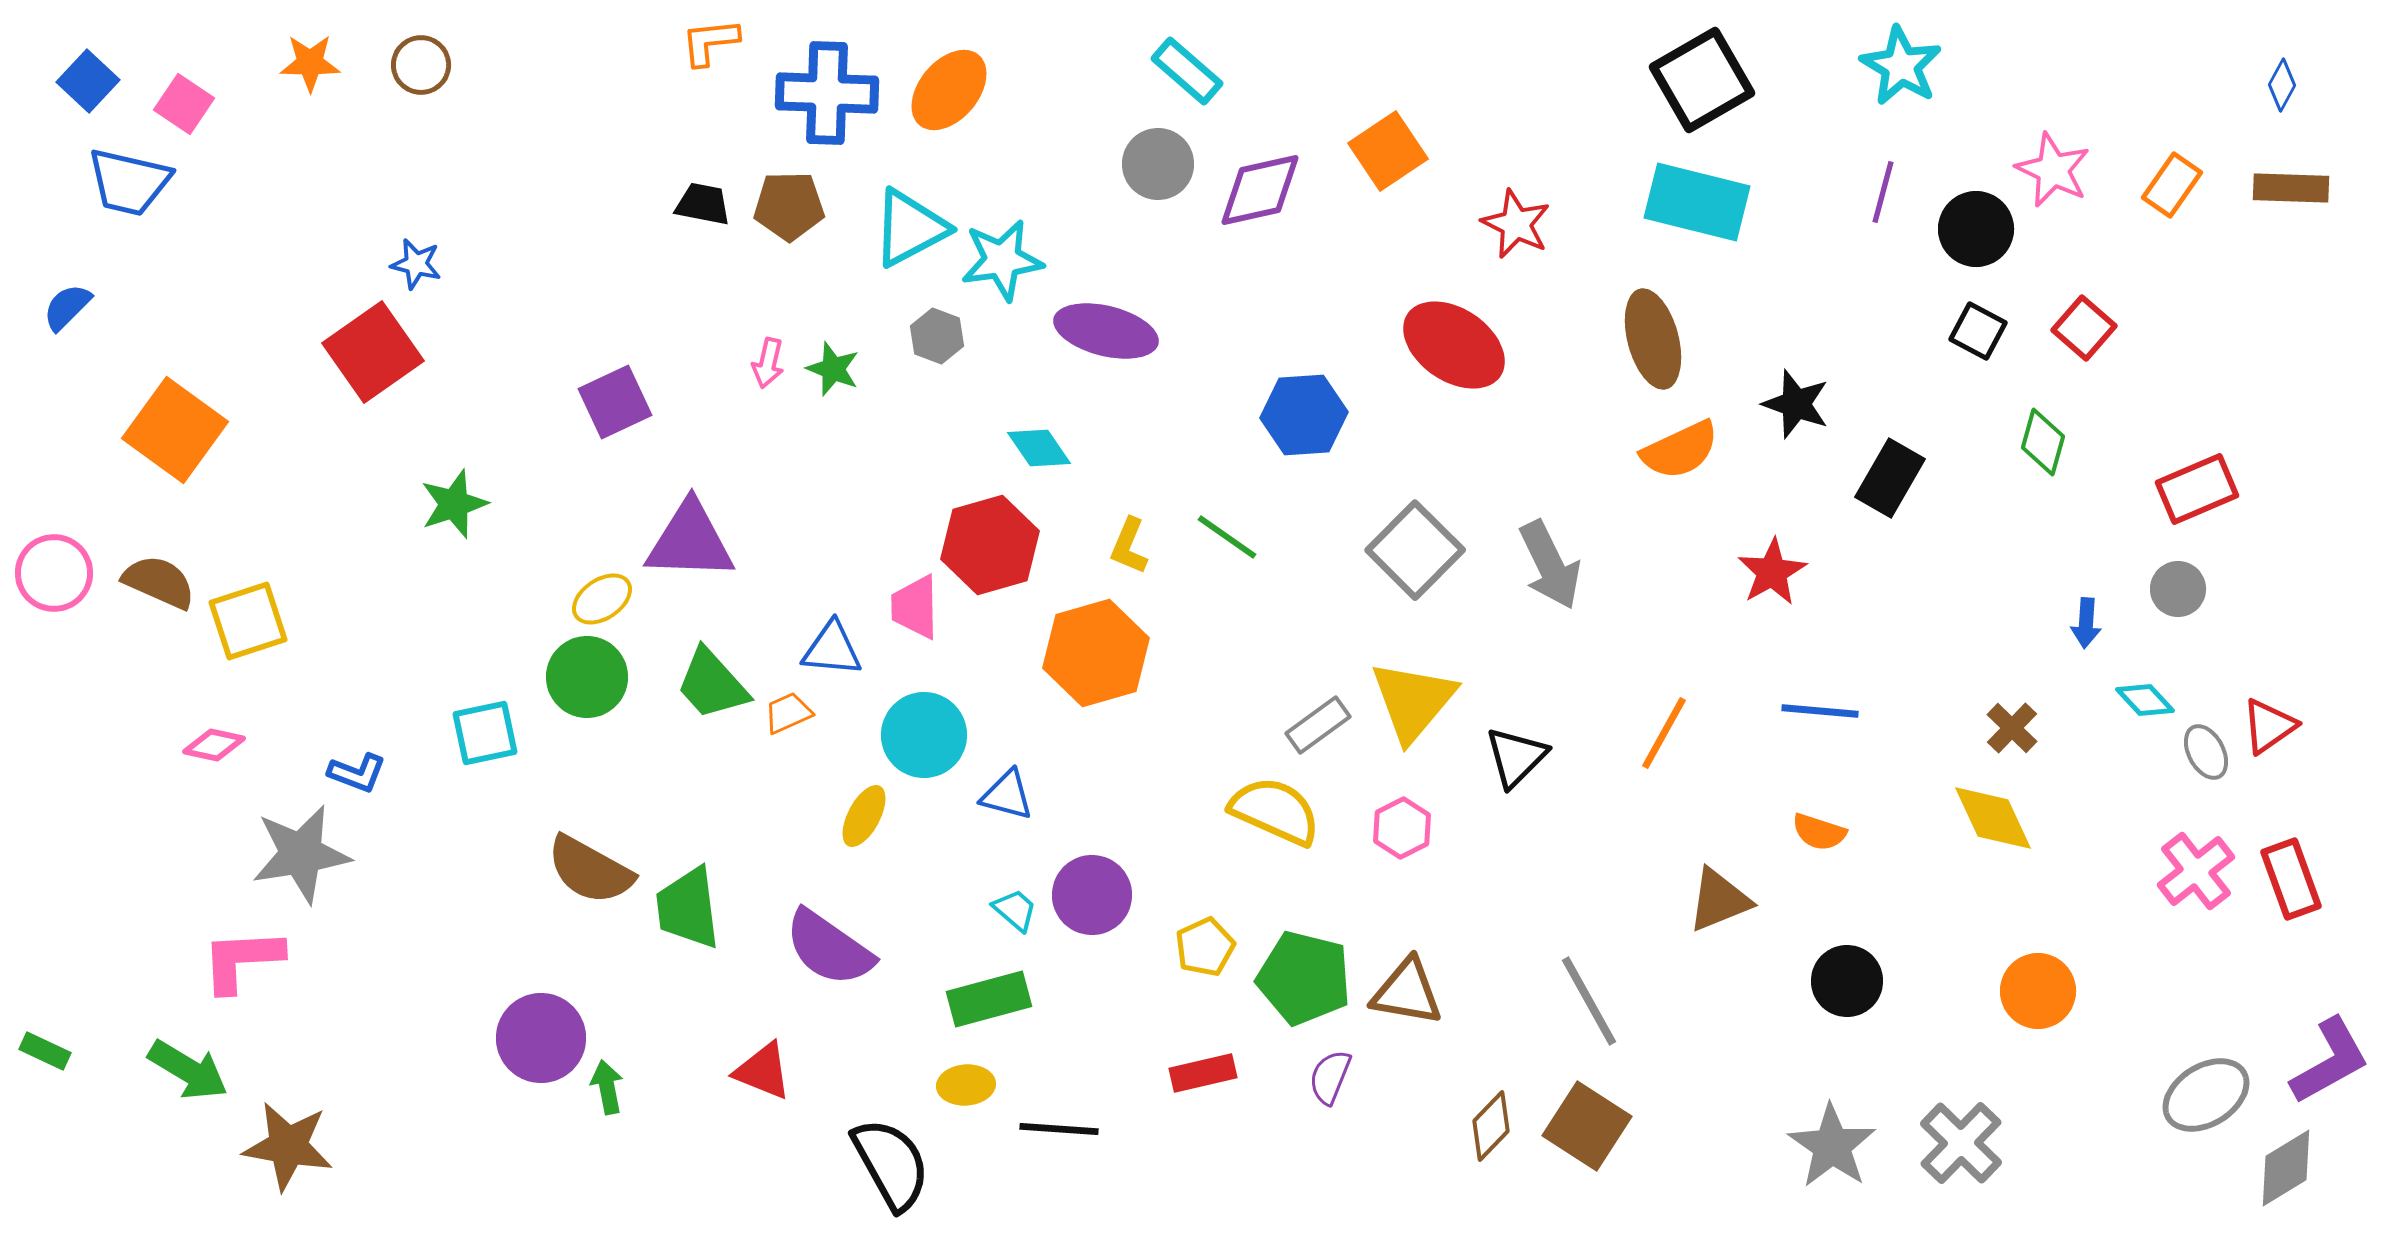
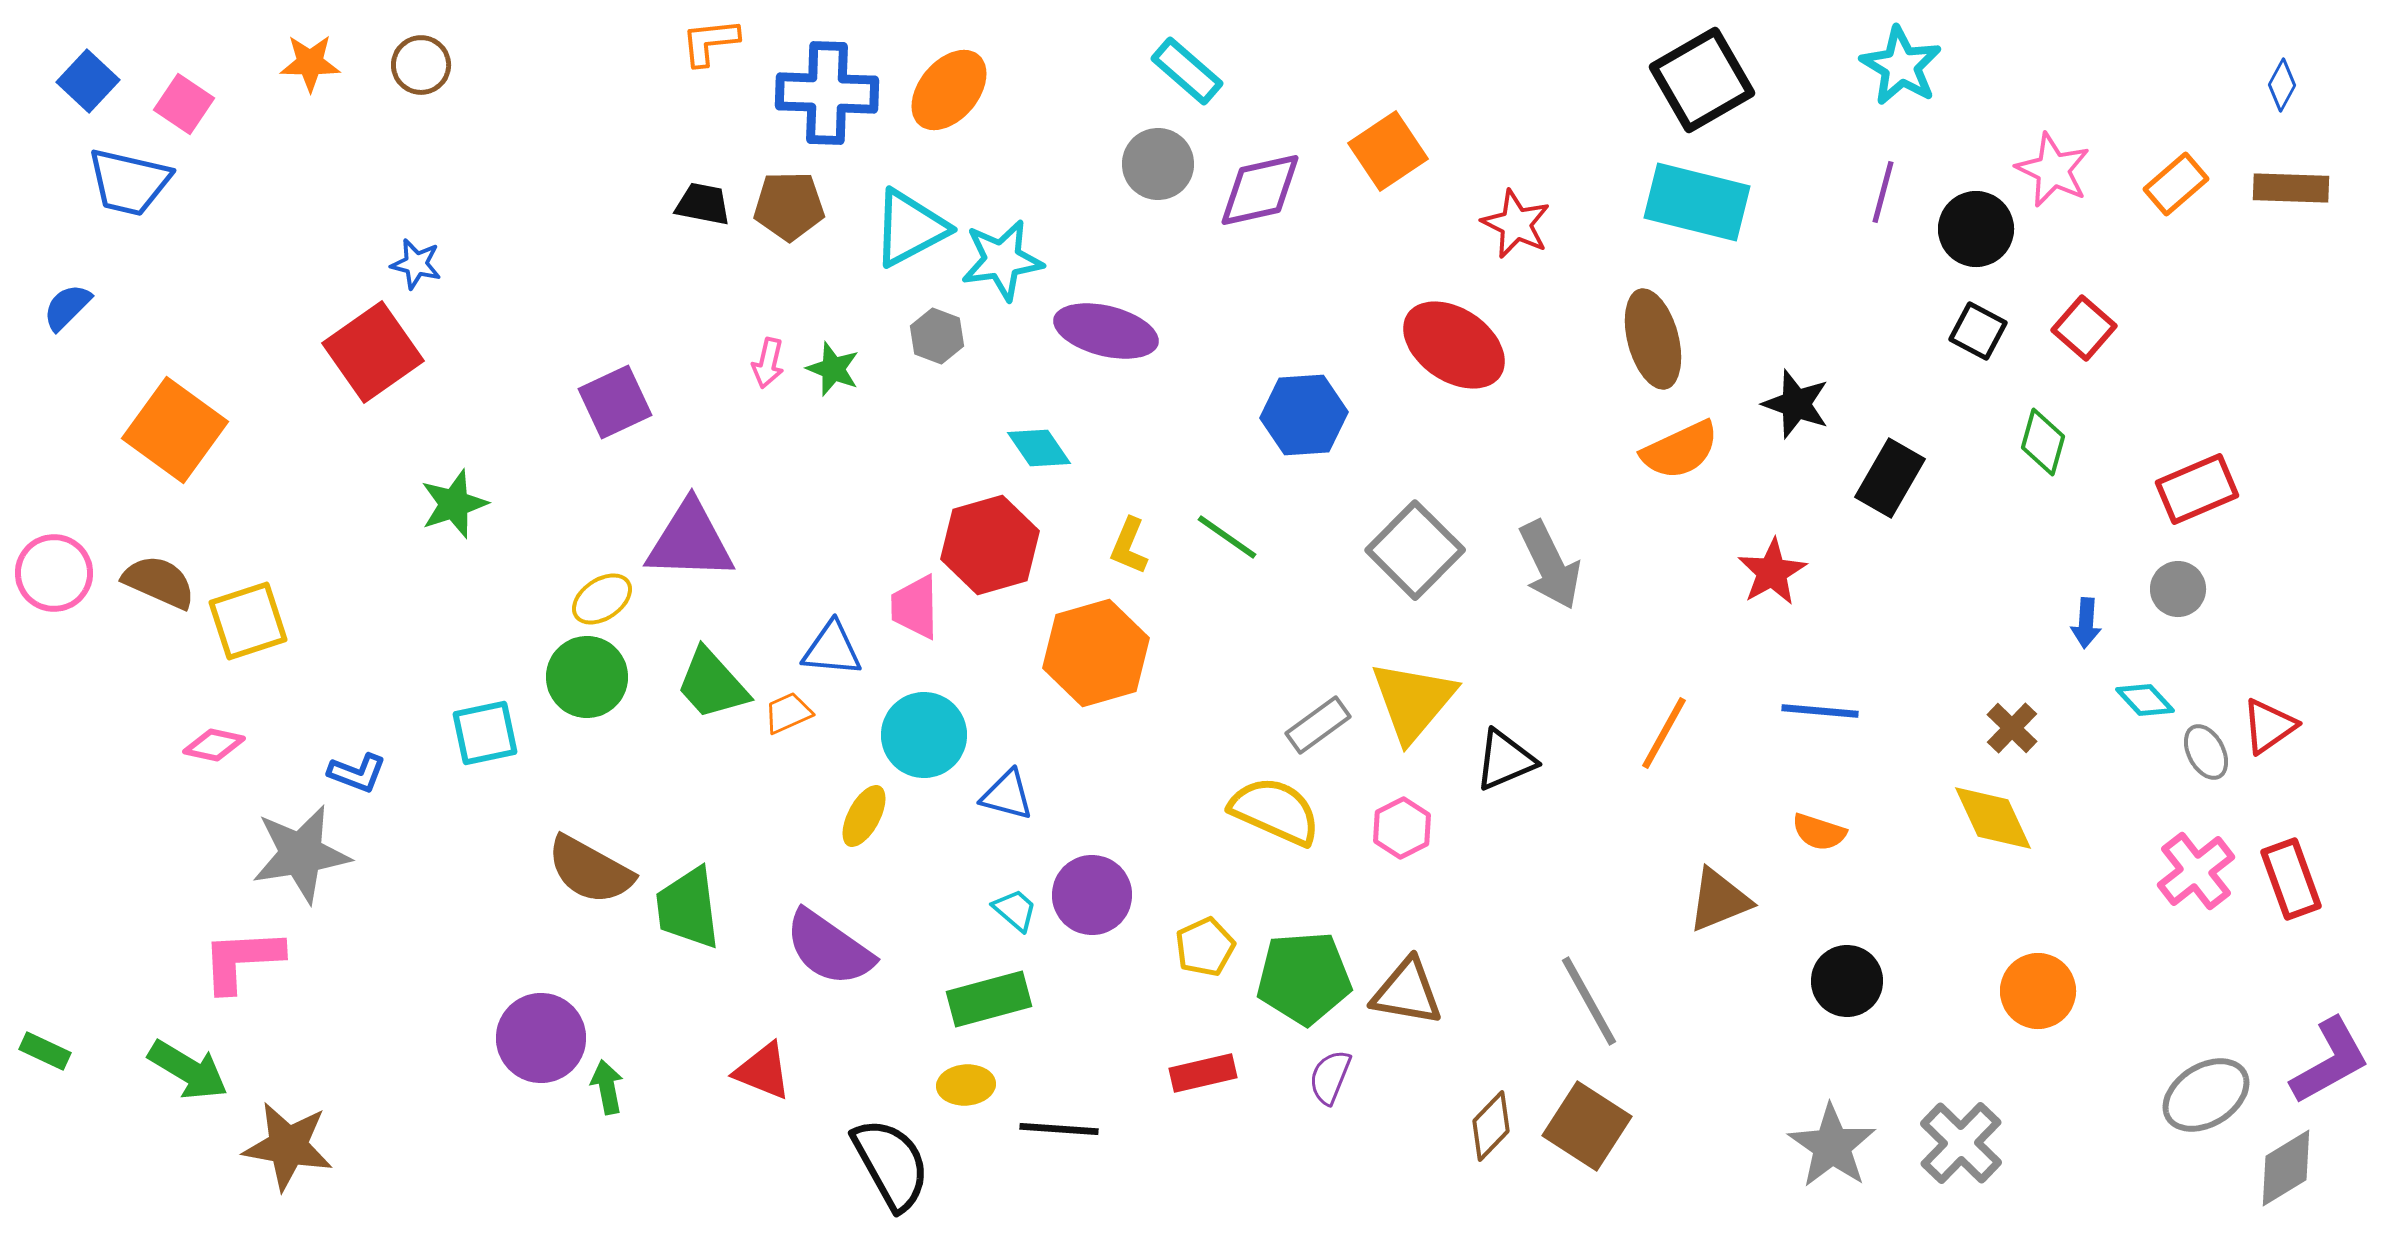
orange rectangle at (2172, 185): moved 4 px right, 1 px up; rotated 14 degrees clockwise
black triangle at (1516, 757): moved 11 px left, 3 px down; rotated 22 degrees clockwise
green pentagon at (1304, 978): rotated 18 degrees counterclockwise
